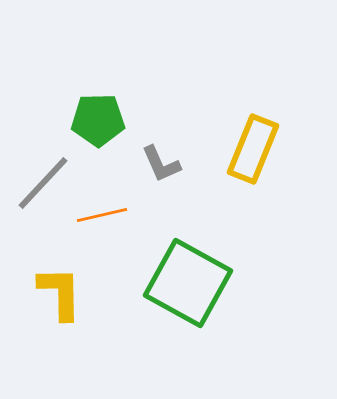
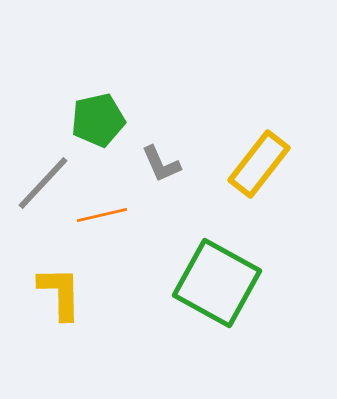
green pentagon: rotated 12 degrees counterclockwise
yellow rectangle: moved 6 px right, 15 px down; rotated 16 degrees clockwise
green square: moved 29 px right
